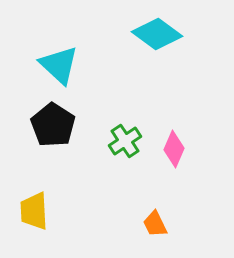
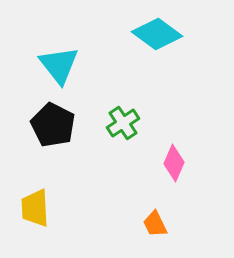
cyan triangle: rotated 9 degrees clockwise
black pentagon: rotated 6 degrees counterclockwise
green cross: moved 2 px left, 18 px up
pink diamond: moved 14 px down
yellow trapezoid: moved 1 px right, 3 px up
